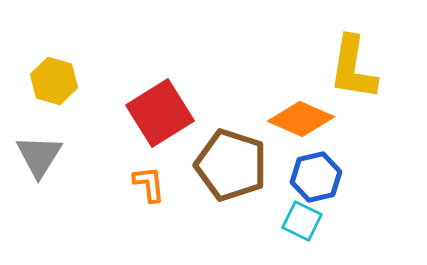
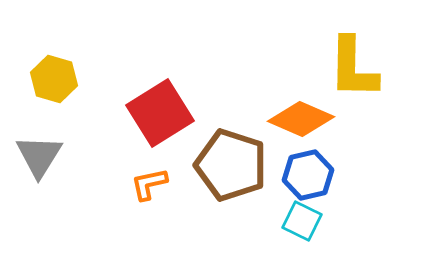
yellow L-shape: rotated 8 degrees counterclockwise
yellow hexagon: moved 2 px up
blue hexagon: moved 8 px left, 2 px up
orange L-shape: rotated 96 degrees counterclockwise
